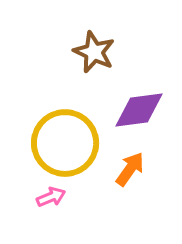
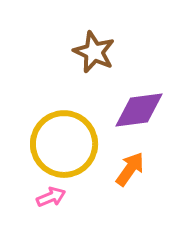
yellow circle: moved 1 px left, 1 px down
